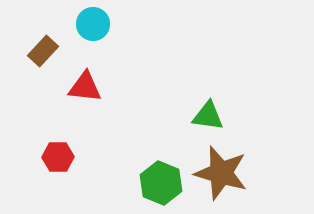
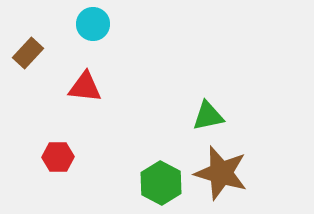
brown rectangle: moved 15 px left, 2 px down
green triangle: rotated 20 degrees counterclockwise
green hexagon: rotated 6 degrees clockwise
